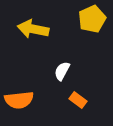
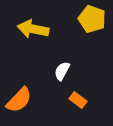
yellow pentagon: rotated 28 degrees counterclockwise
orange semicircle: rotated 40 degrees counterclockwise
